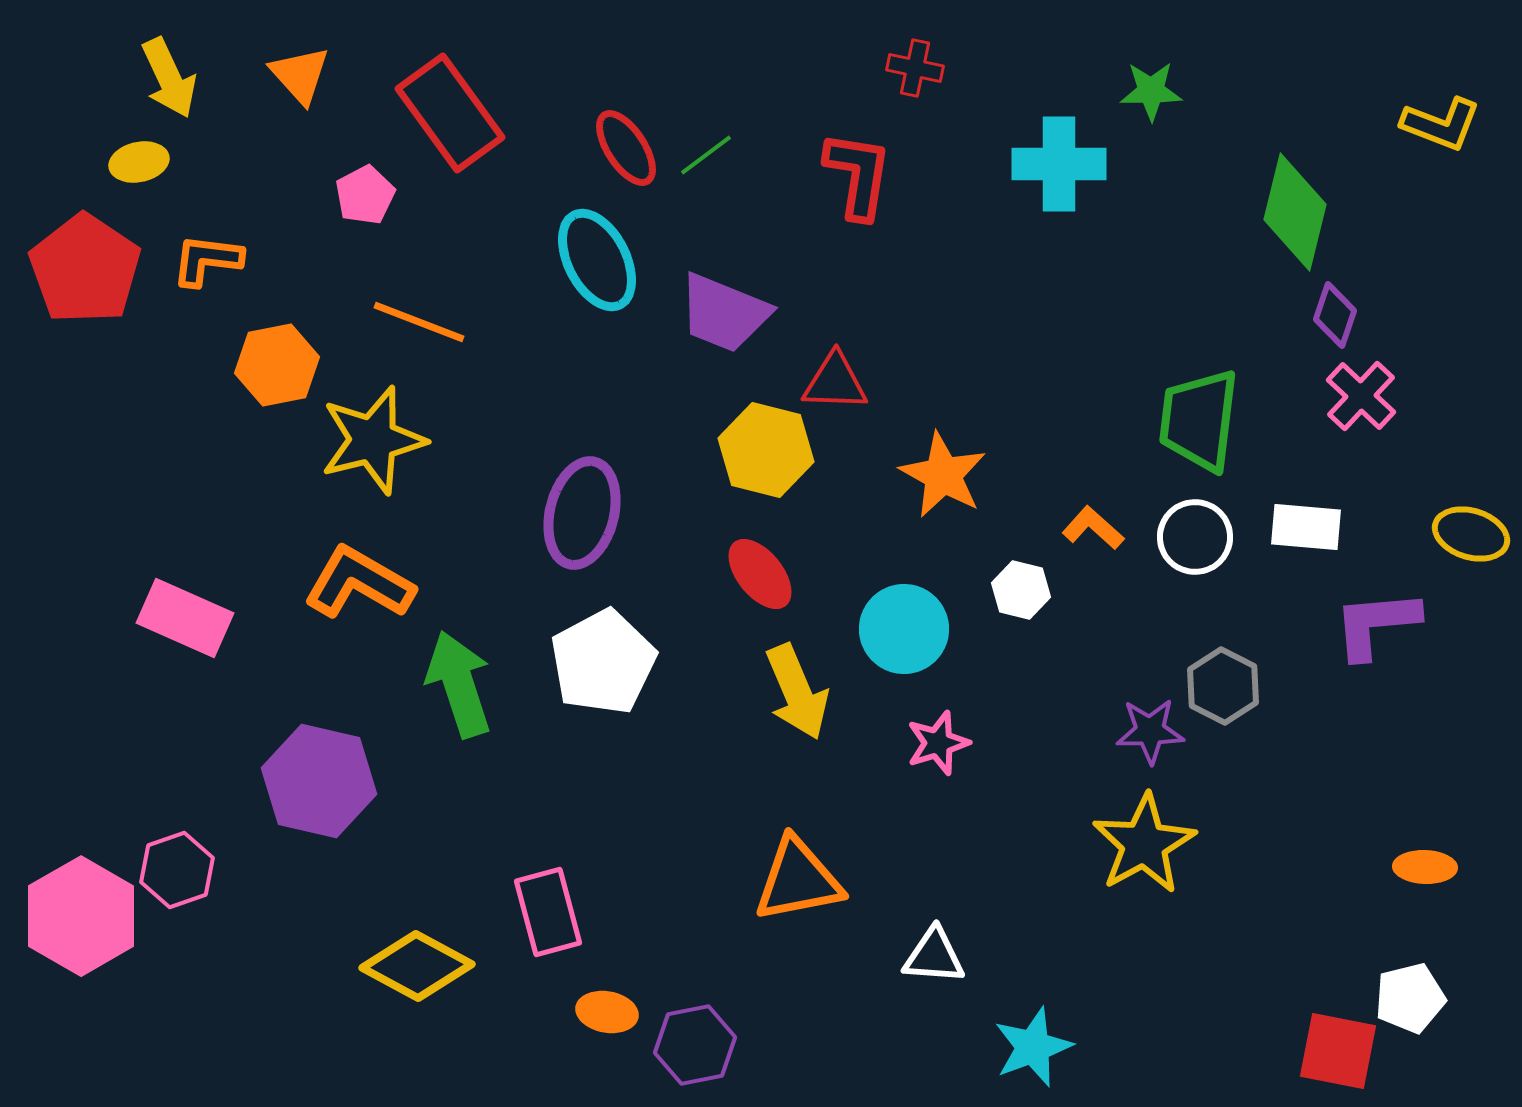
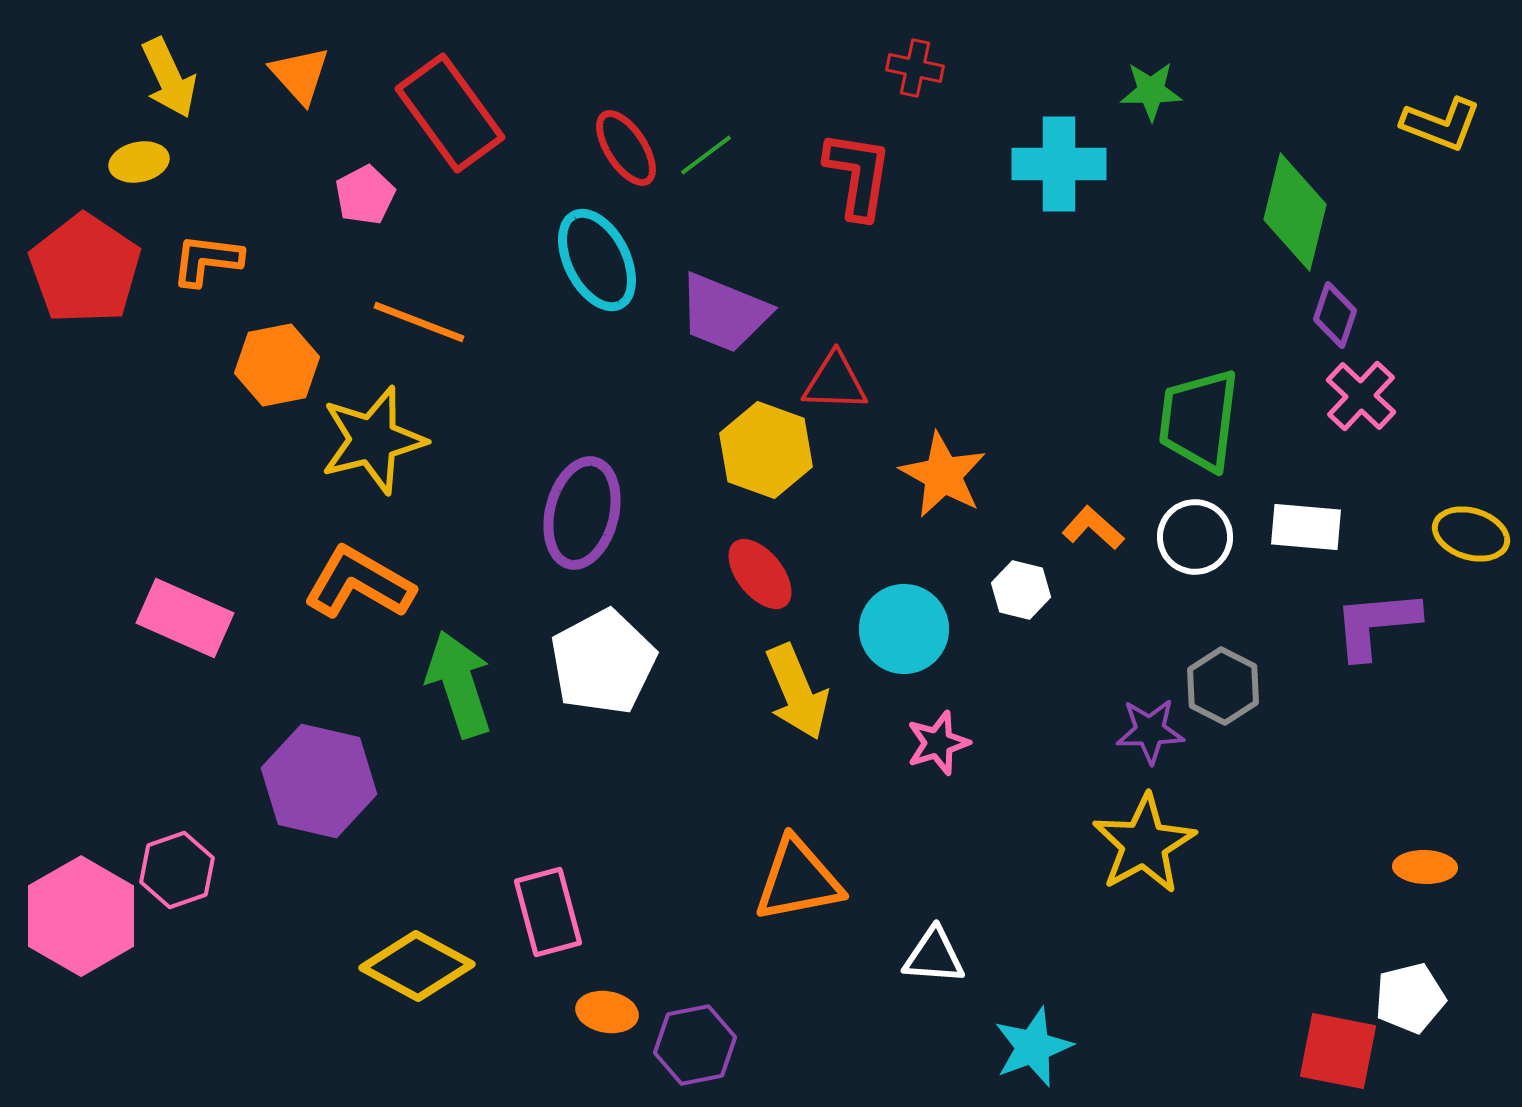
yellow hexagon at (766, 450): rotated 6 degrees clockwise
